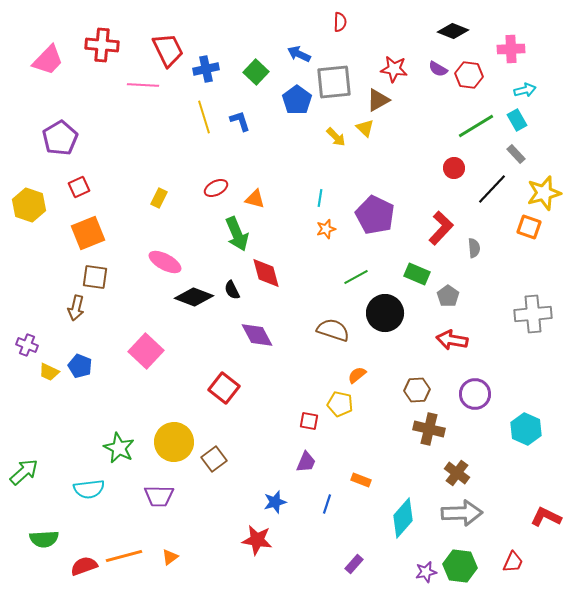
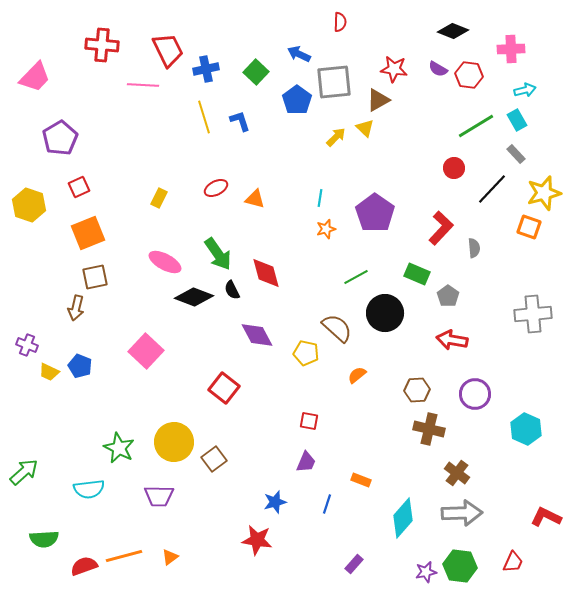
pink trapezoid at (48, 60): moved 13 px left, 17 px down
yellow arrow at (336, 137): rotated 90 degrees counterclockwise
purple pentagon at (375, 215): moved 2 px up; rotated 9 degrees clockwise
green arrow at (237, 234): moved 19 px left, 20 px down; rotated 12 degrees counterclockwise
brown square at (95, 277): rotated 20 degrees counterclockwise
brown semicircle at (333, 330): moved 4 px right, 2 px up; rotated 24 degrees clockwise
yellow pentagon at (340, 404): moved 34 px left, 51 px up
